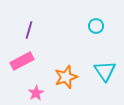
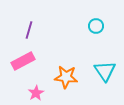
pink rectangle: moved 1 px right
orange star: rotated 25 degrees clockwise
